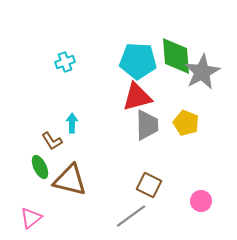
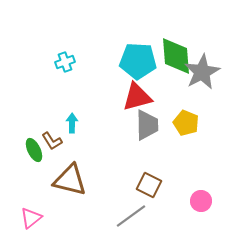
green ellipse: moved 6 px left, 17 px up
